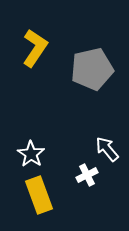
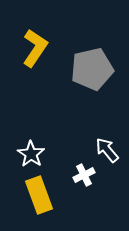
white arrow: moved 1 px down
white cross: moved 3 px left
